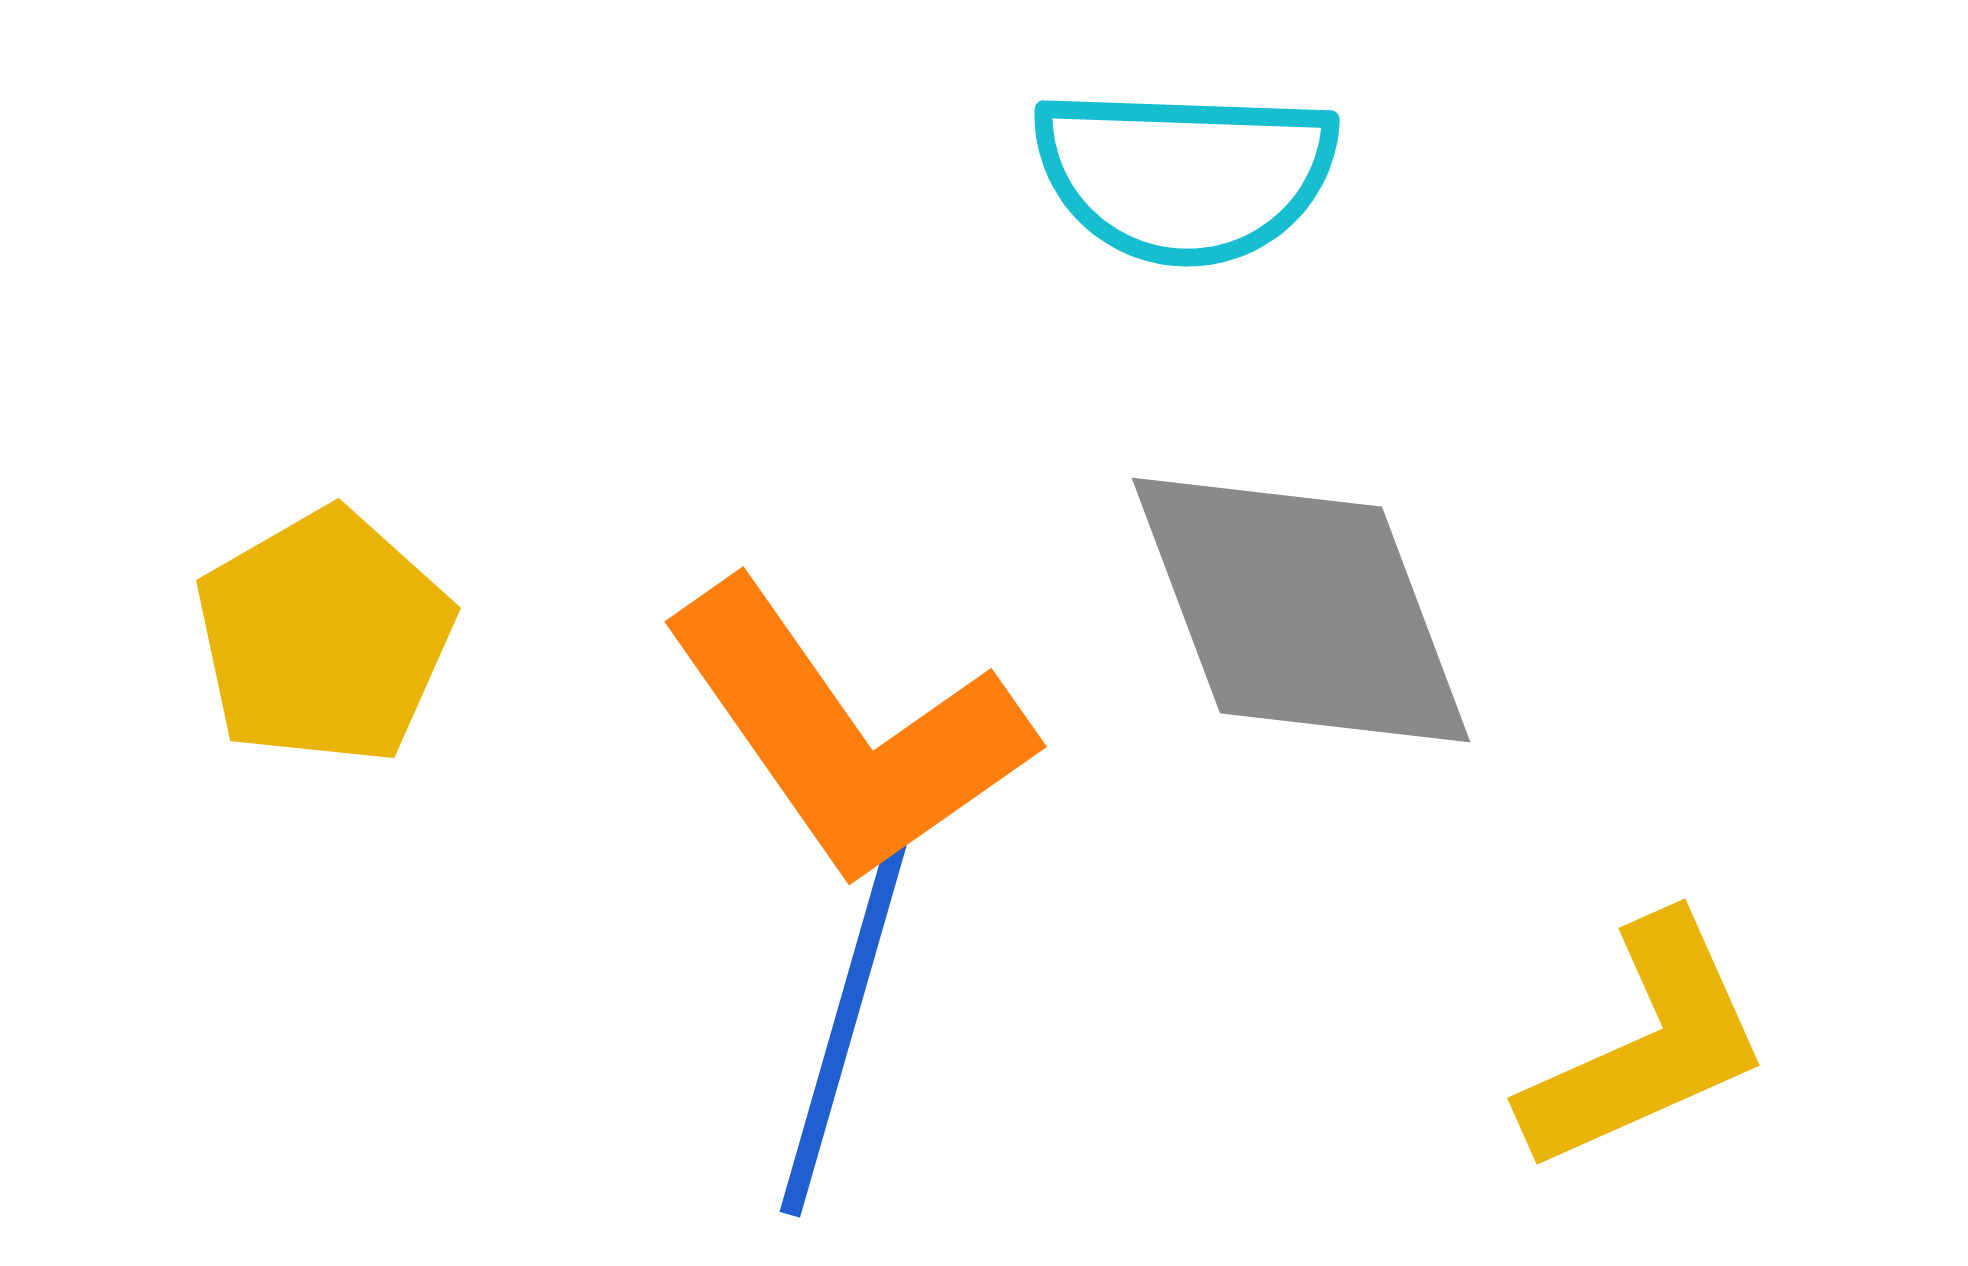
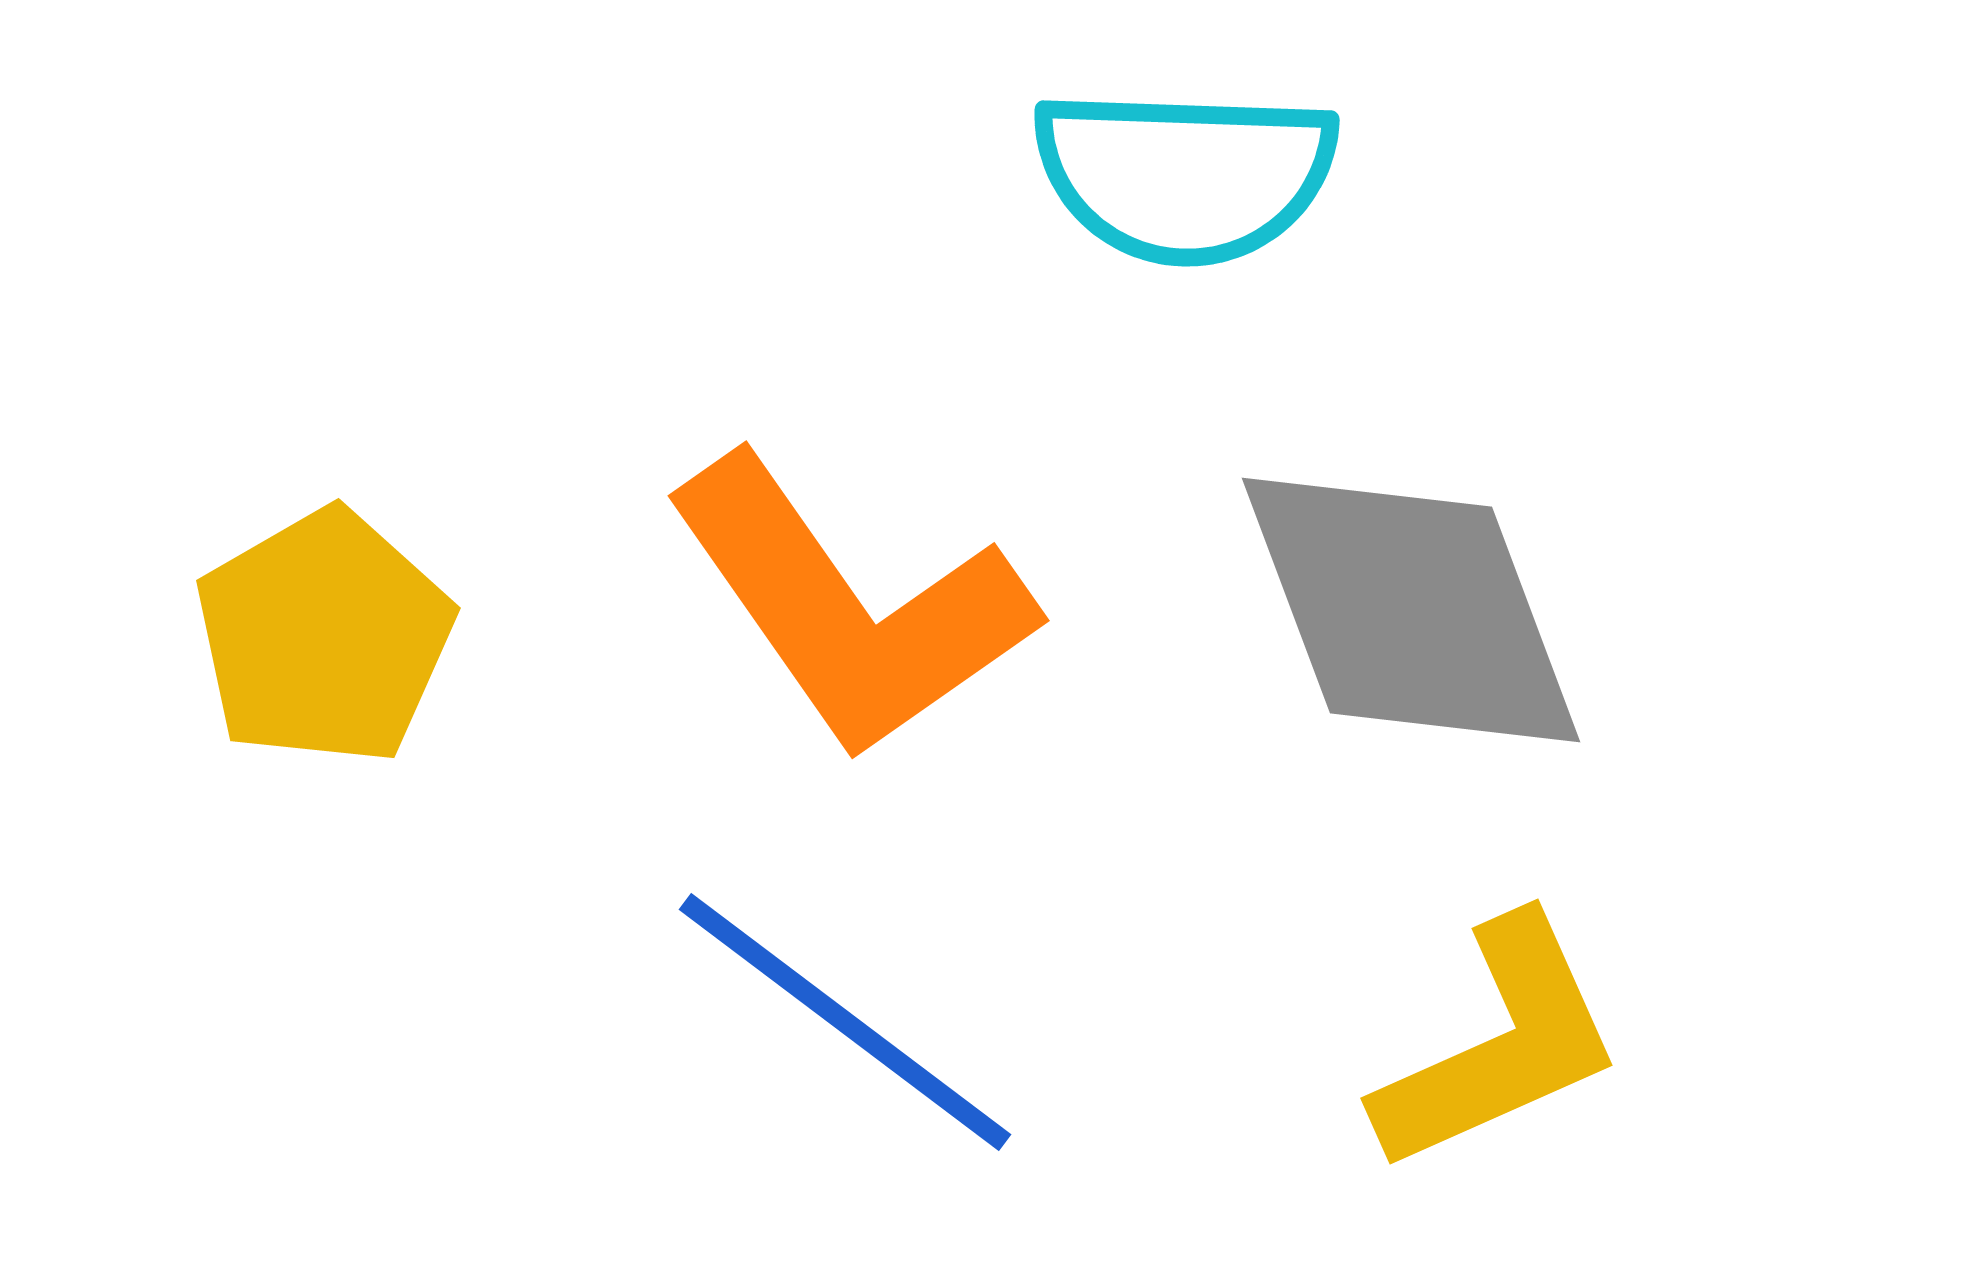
gray diamond: moved 110 px right
orange L-shape: moved 3 px right, 126 px up
blue line: rotated 69 degrees counterclockwise
yellow L-shape: moved 147 px left
